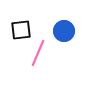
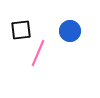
blue circle: moved 6 px right
